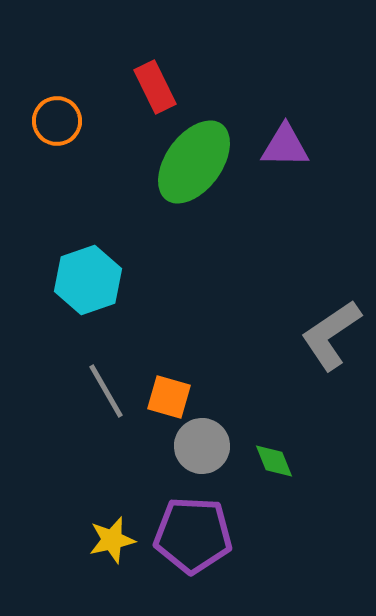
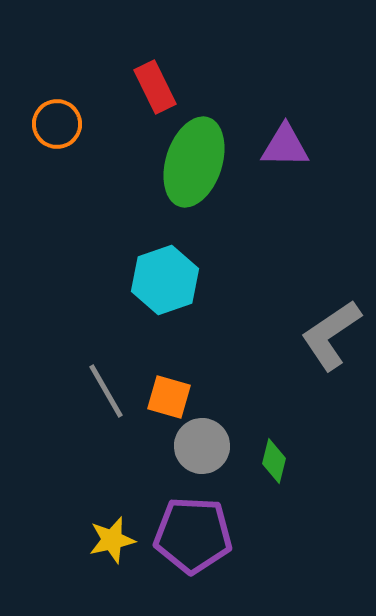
orange circle: moved 3 px down
green ellipse: rotated 18 degrees counterclockwise
cyan hexagon: moved 77 px right
green diamond: rotated 36 degrees clockwise
